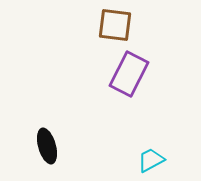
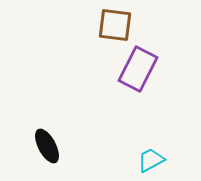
purple rectangle: moved 9 px right, 5 px up
black ellipse: rotated 12 degrees counterclockwise
